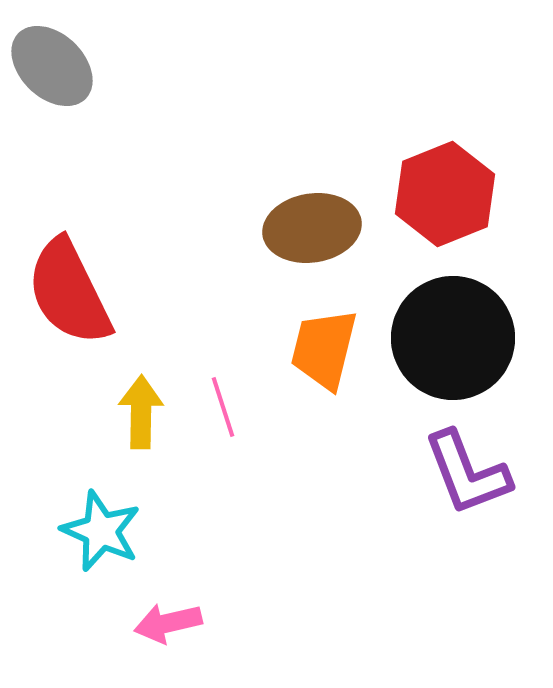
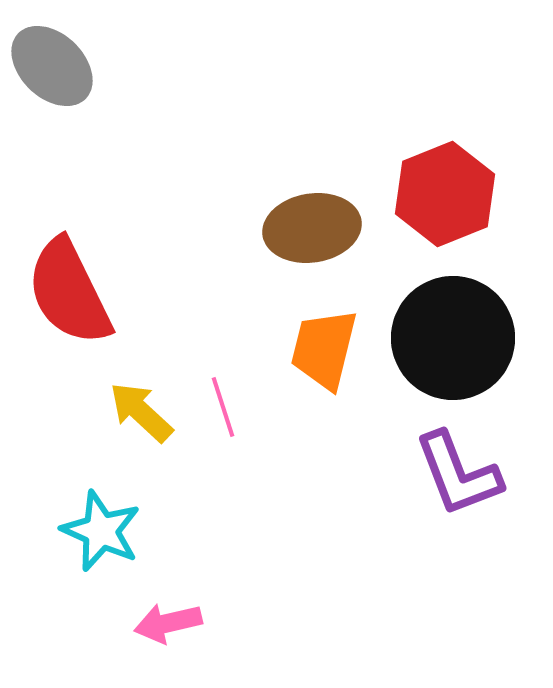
yellow arrow: rotated 48 degrees counterclockwise
purple L-shape: moved 9 px left, 1 px down
